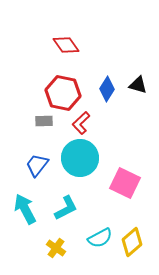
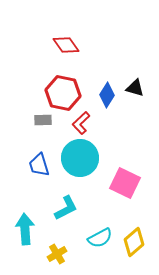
black triangle: moved 3 px left, 3 px down
blue diamond: moved 6 px down
gray rectangle: moved 1 px left, 1 px up
blue trapezoid: moved 2 px right; rotated 55 degrees counterclockwise
cyan arrow: moved 20 px down; rotated 24 degrees clockwise
yellow diamond: moved 2 px right
yellow cross: moved 1 px right, 6 px down; rotated 24 degrees clockwise
